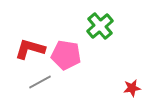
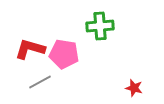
green cross: rotated 36 degrees clockwise
pink pentagon: moved 2 px left, 1 px up
red star: moved 2 px right; rotated 24 degrees clockwise
